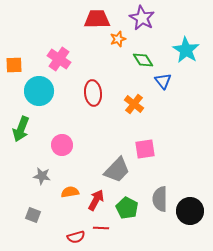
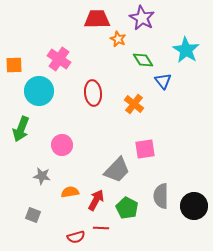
orange star: rotated 28 degrees counterclockwise
gray semicircle: moved 1 px right, 3 px up
black circle: moved 4 px right, 5 px up
